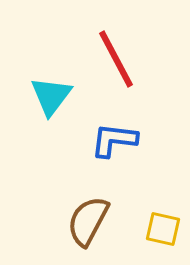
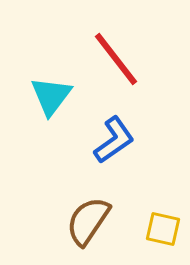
red line: rotated 10 degrees counterclockwise
blue L-shape: rotated 138 degrees clockwise
brown semicircle: rotated 6 degrees clockwise
